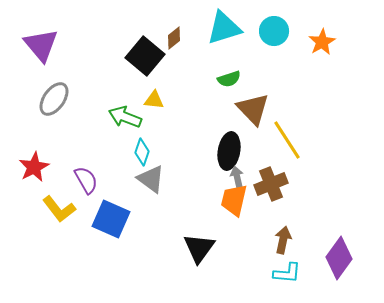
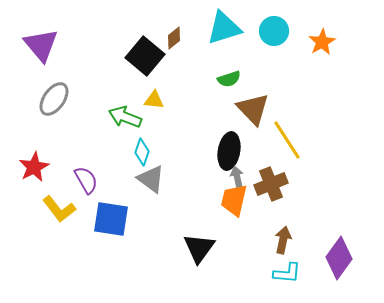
blue square: rotated 15 degrees counterclockwise
